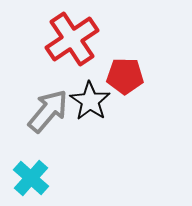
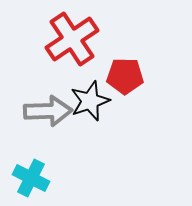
black star: rotated 18 degrees clockwise
gray arrow: rotated 48 degrees clockwise
cyan cross: rotated 15 degrees counterclockwise
